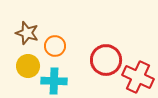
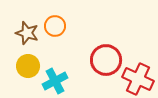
orange circle: moved 20 px up
red cross: moved 2 px down
cyan cross: moved 1 px right; rotated 30 degrees counterclockwise
